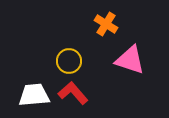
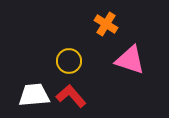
red L-shape: moved 2 px left, 3 px down
